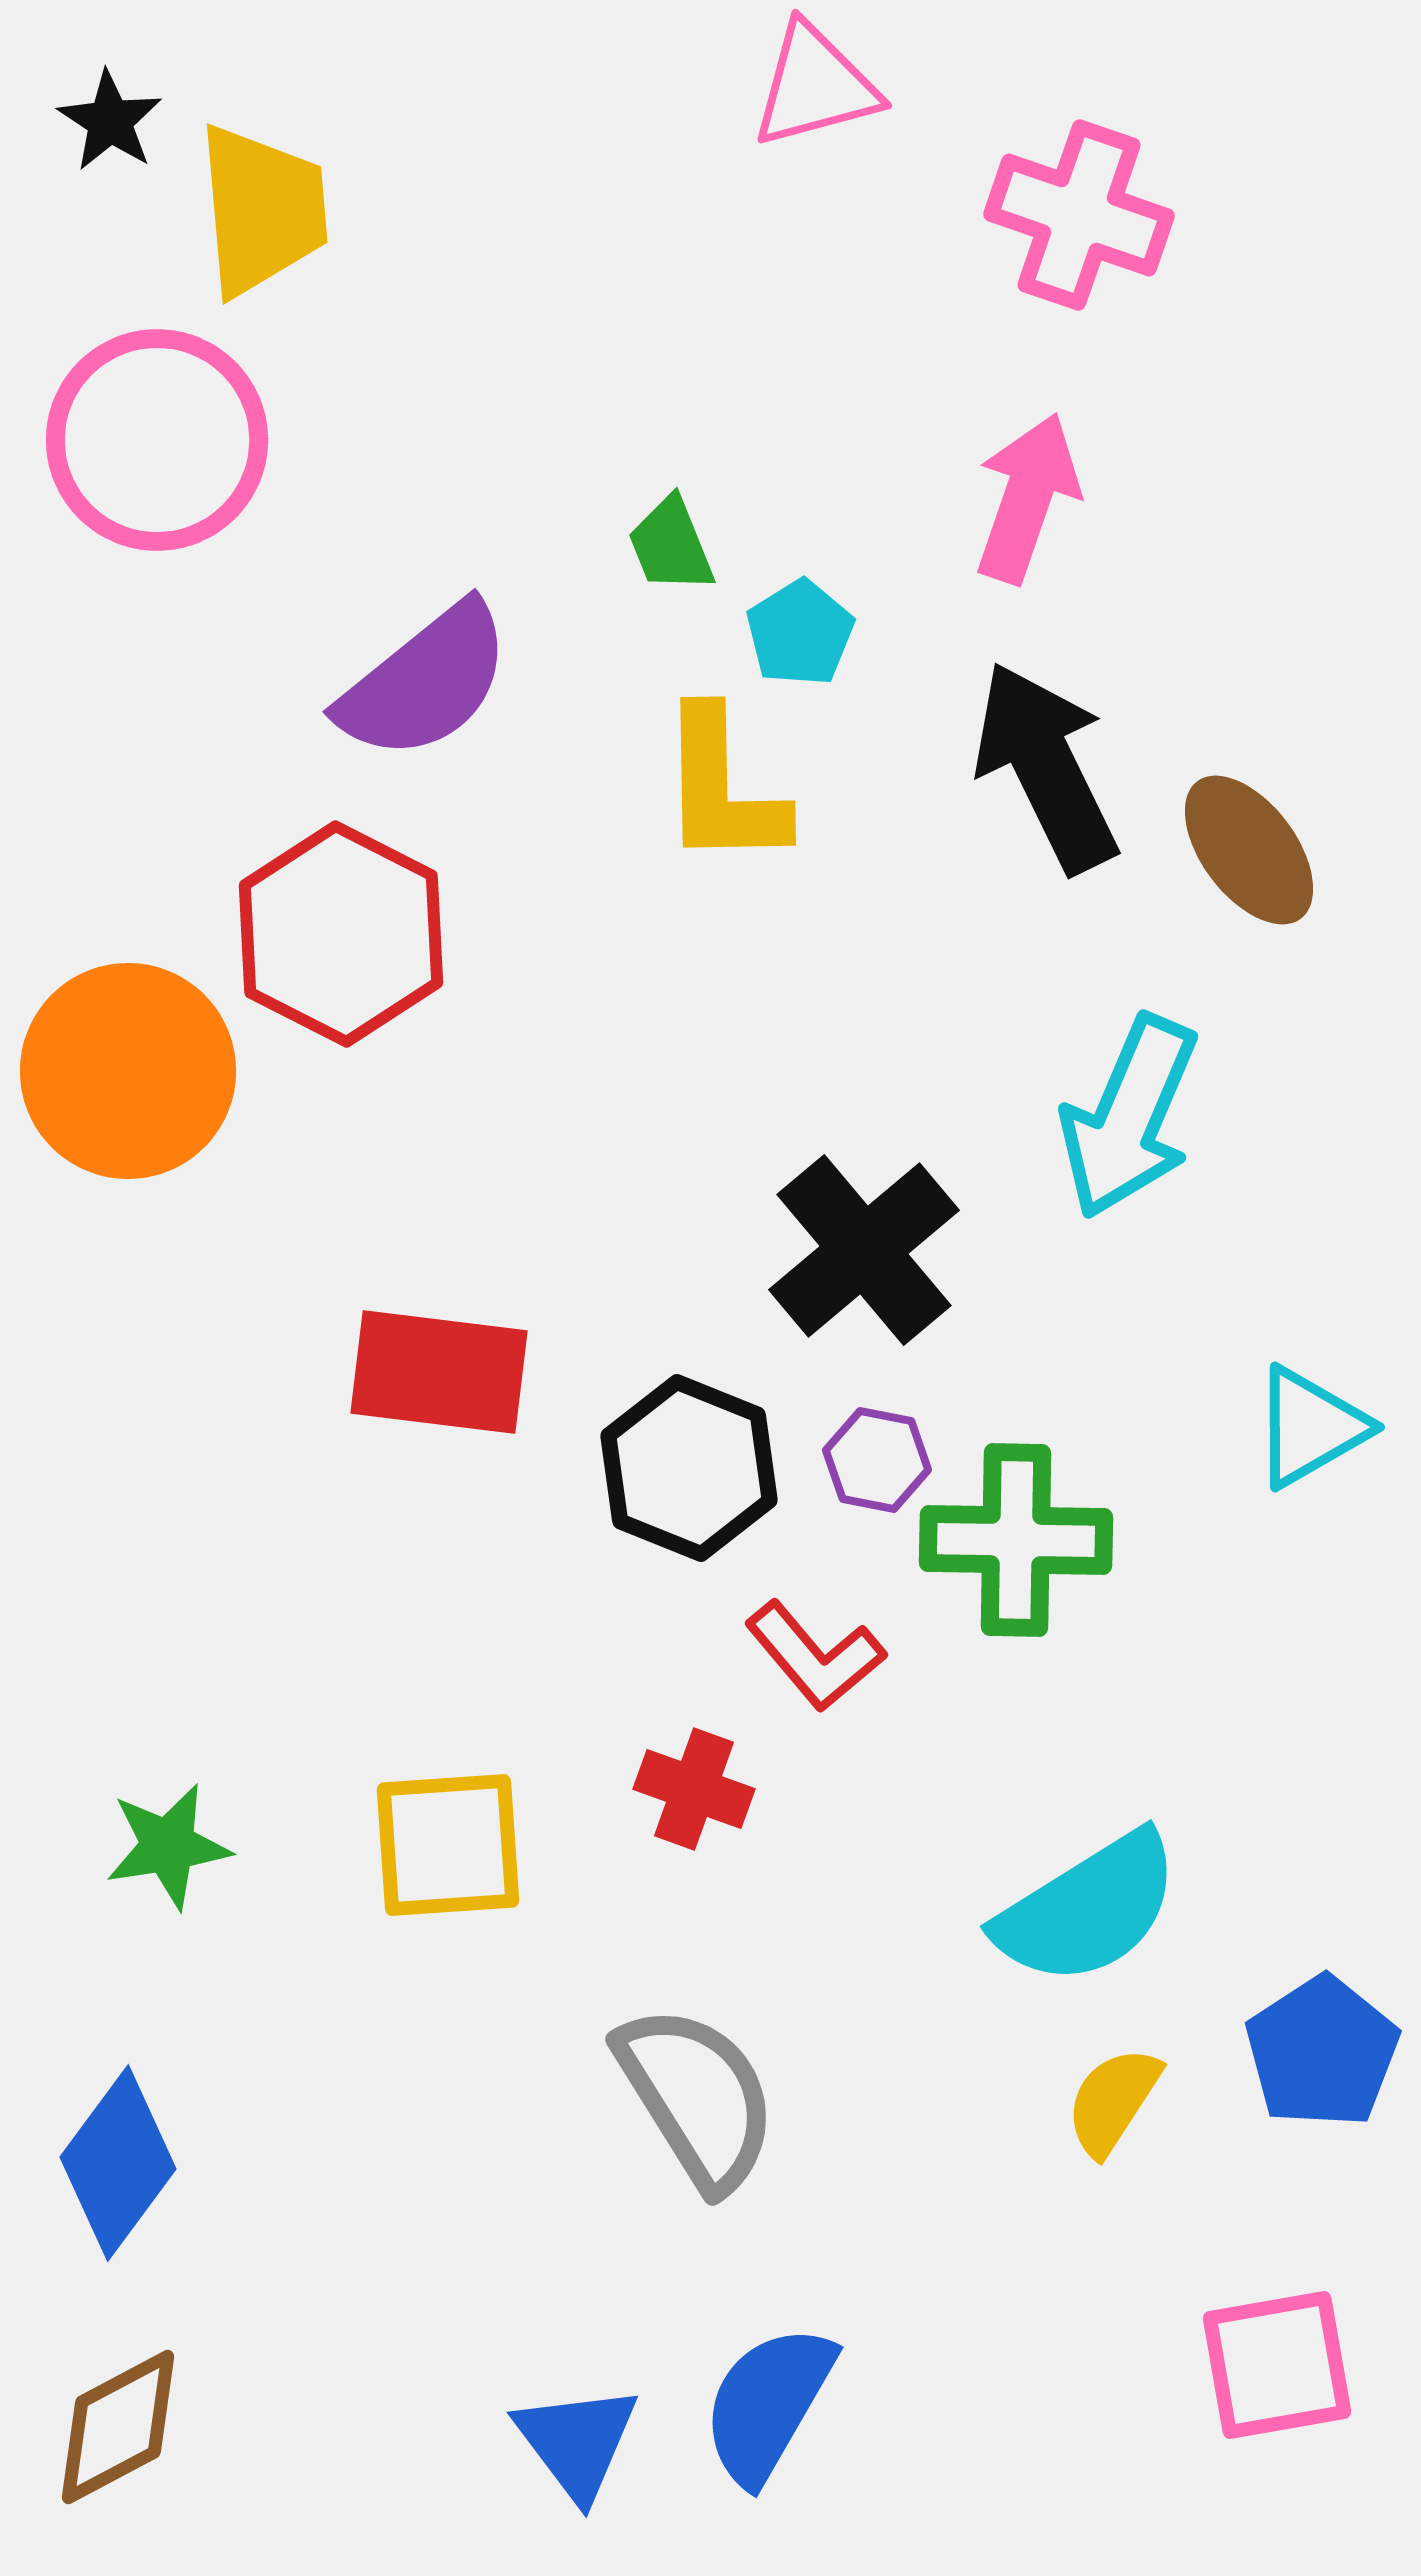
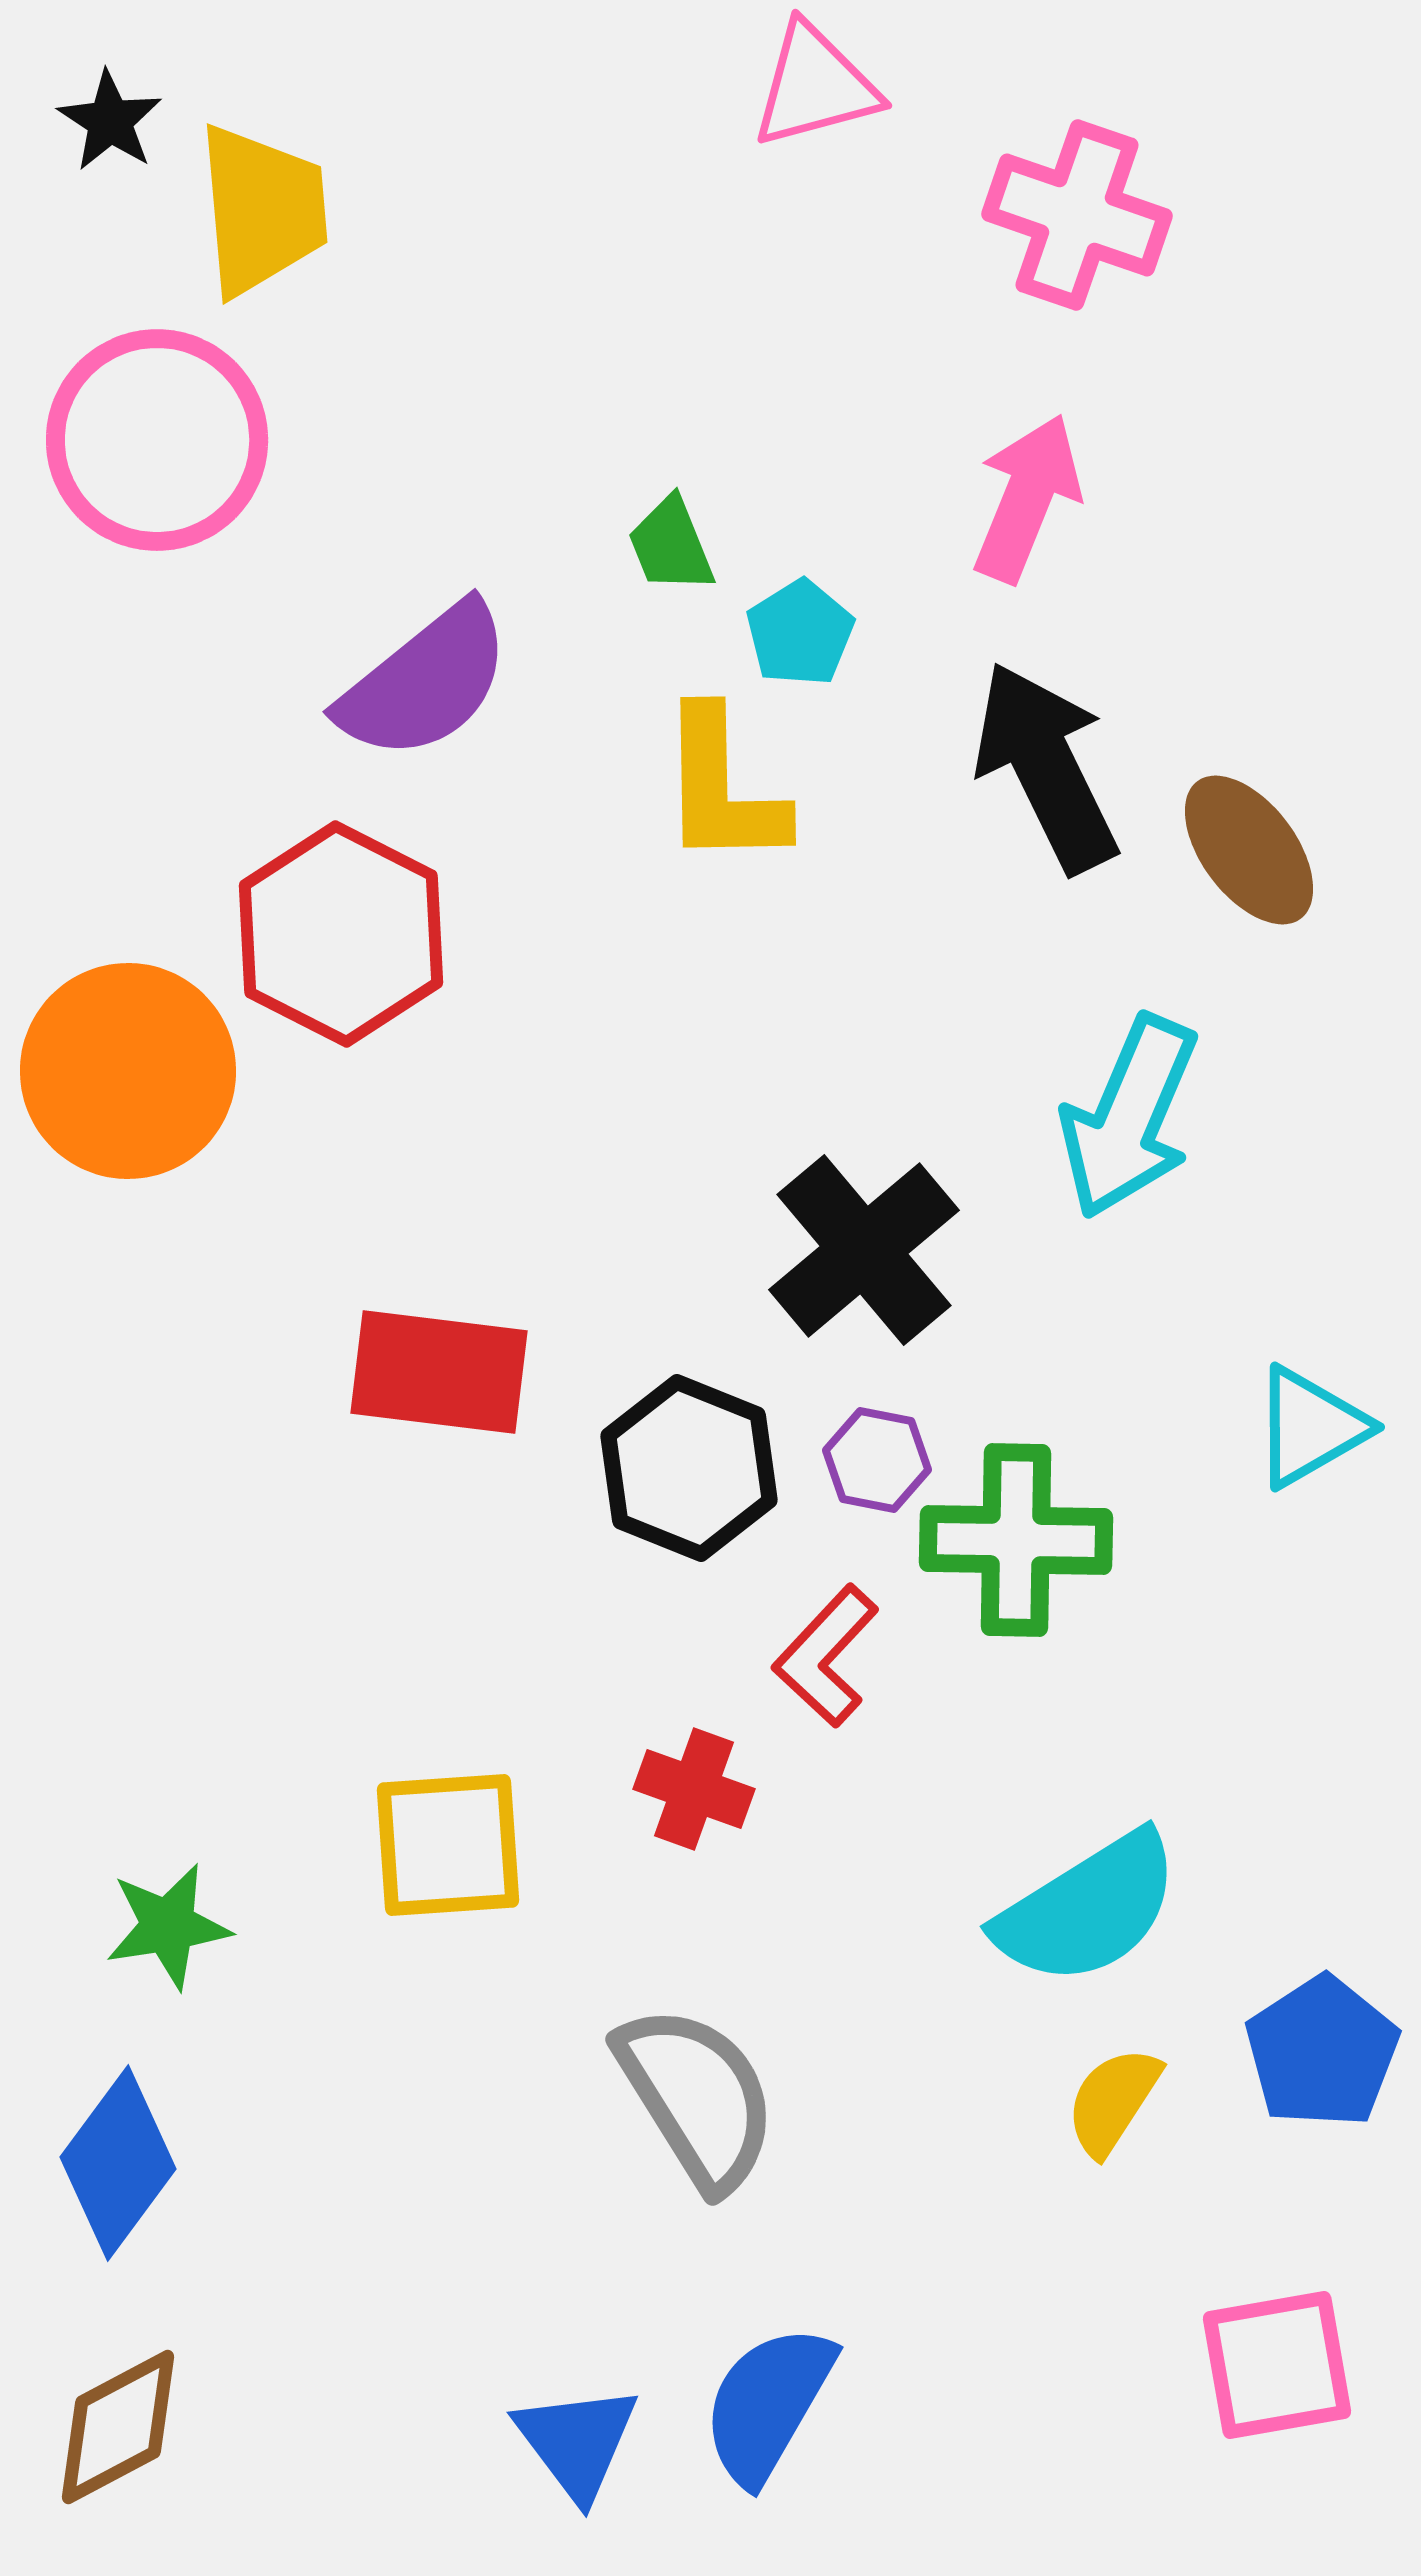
pink cross: moved 2 px left
pink arrow: rotated 3 degrees clockwise
red L-shape: moved 11 px right; rotated 83 degrees clockwise
green star: moved 80 px down
